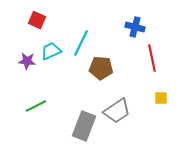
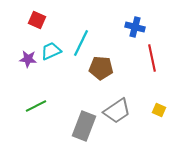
purple star: moved 1 px right, 2 px up
yellow square: moved 2 px left, 12 px down; rotated 24 degrees clockwise
